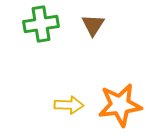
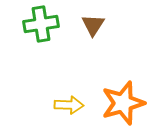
orange star: moved 3 px right, 2 px up; rotated 9 degrees counterclockwise
